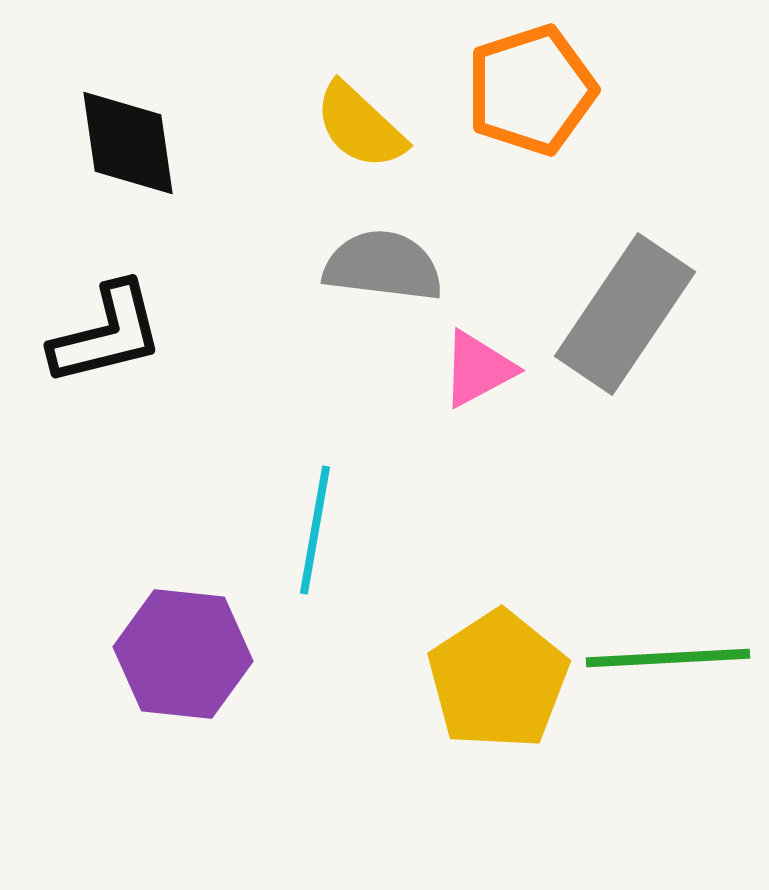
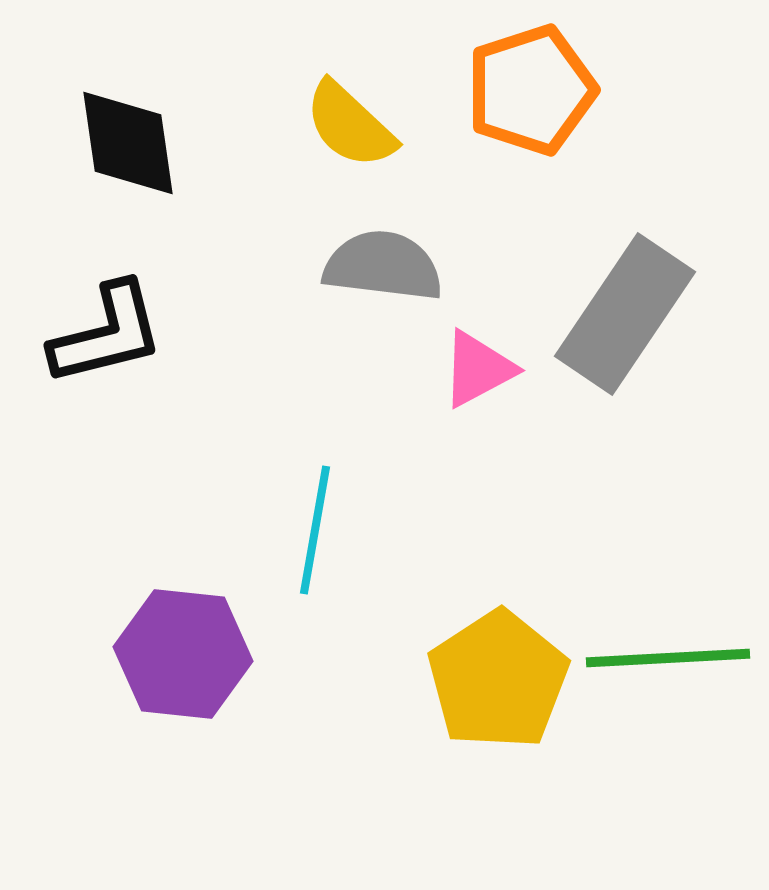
yellow semicircle: moved 10 px left, 1 px up
